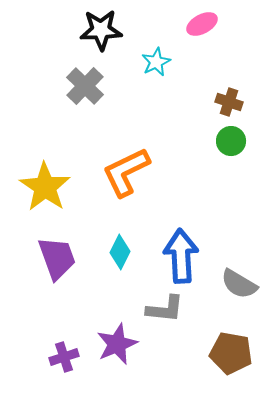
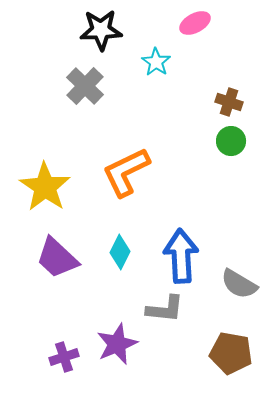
pink ellipse: moved 7 px left, 1 px up
cyan star: rotated 12 degrees counterclockwise
purple trapezoid: rotated 153 degrees clockwise
